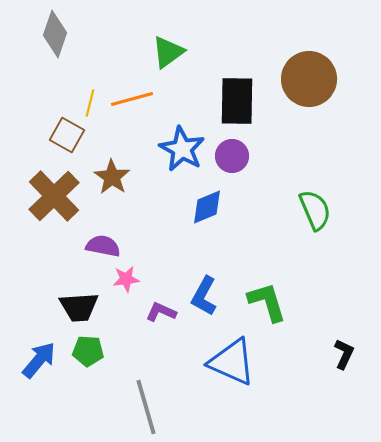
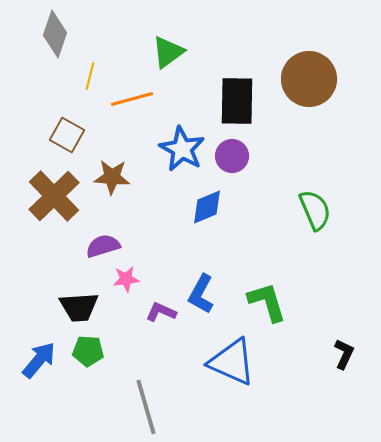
yellow line: moved 27 px up
brown star: rotated 30 degrees counterclockwise
purple semicircle: rotated 28 degrees counterclockwise
blue L-shape: moved 3 px left, 2 px up
